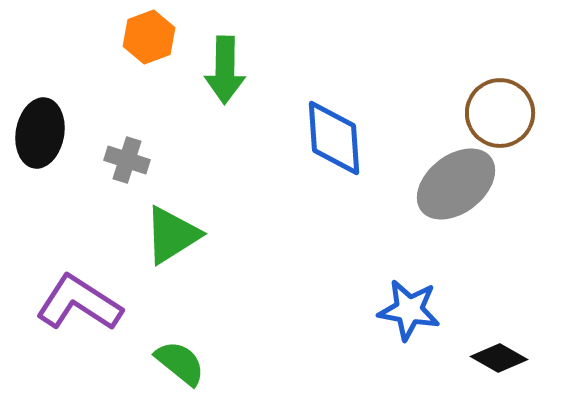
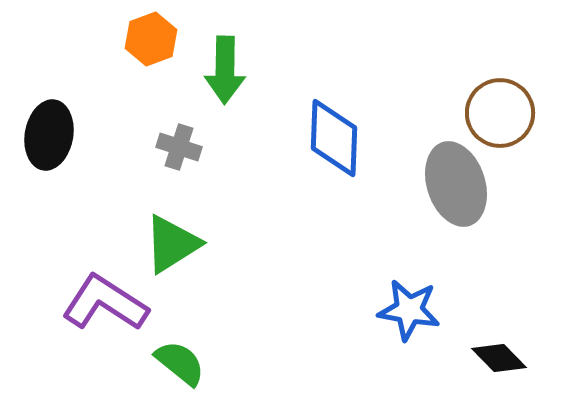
orange hexagon: moved 2 px right, 2 px down
black ellipse: moved 9 px right, 2 px down
blue diamond: rotated 6 degrees clockwise
gray cross: moved 52 px right, 13 px up
gray ellipse: rotated 70 degrees counterclockwise
green triangle: moved 9 px down
purple L-shape: moved 26 px right
black diamond: rotated 16 degrees clockwise
